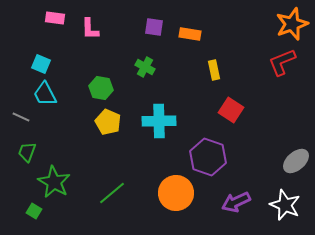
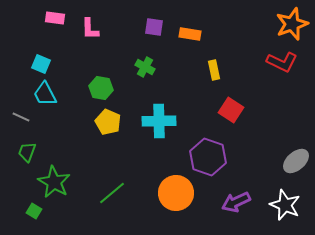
red L-shape: rotated 132 degrees counterclockwise
